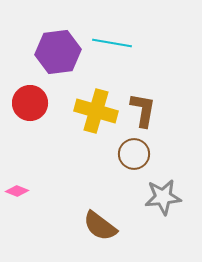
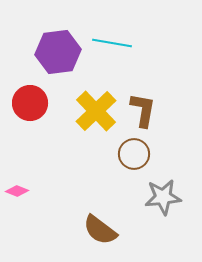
yellow cross: rotated 30 degrees clockwise
brown semicircle: moved 4 px down
